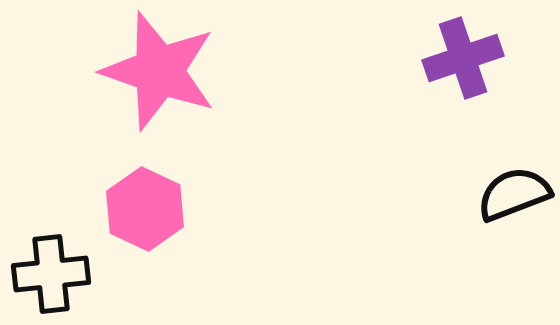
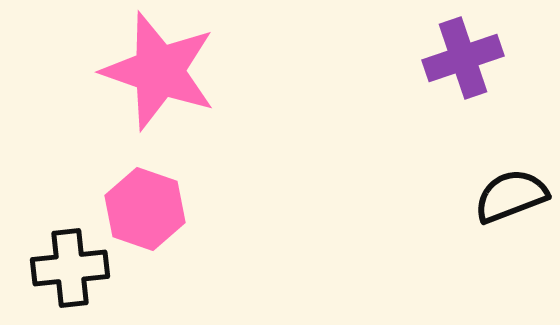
black semicircle: moved 3 px left, 2 px down
pink hexagon: rotated 6 degrees counterclockwise
black cross: moved 19 px right, 6 px up
